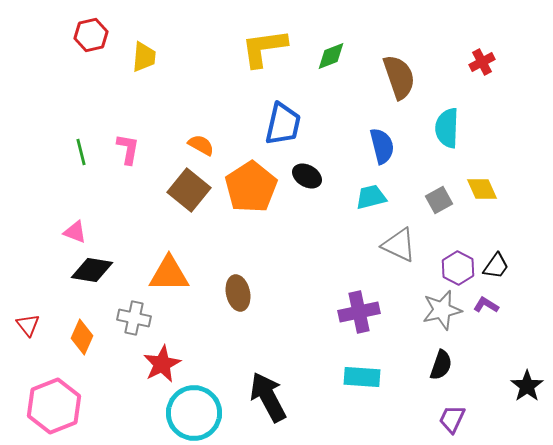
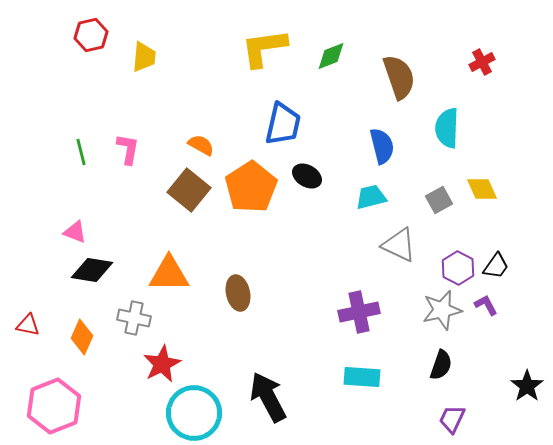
purple L-shape: rotated 30 degrees clockwise
red triangle: rotated 40 degrees counterclockwise
